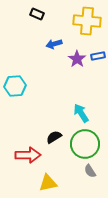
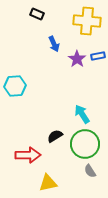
blue arrow: rotated 98 degrees counterclockwise
cyan arrow: moved 1 px right, 1 px down
black semicircle: moved 1 px right, 1 px up
